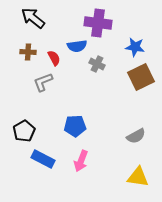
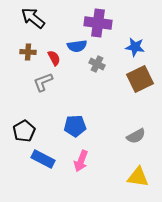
brown square: moved 1 px left, 2 px down
